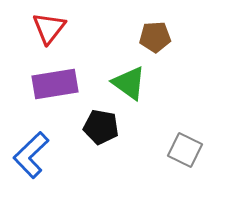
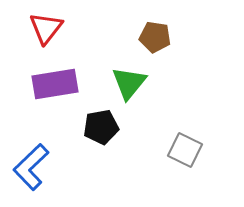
red triangle: moved 3 px left
brown pentagon: rotated 12 degrees clockwise
green triangle: rotated 33 degrees clockwise
black pentagon: rotated 20 degrees counterclockwise
blue L-shape: moved 12 px down
